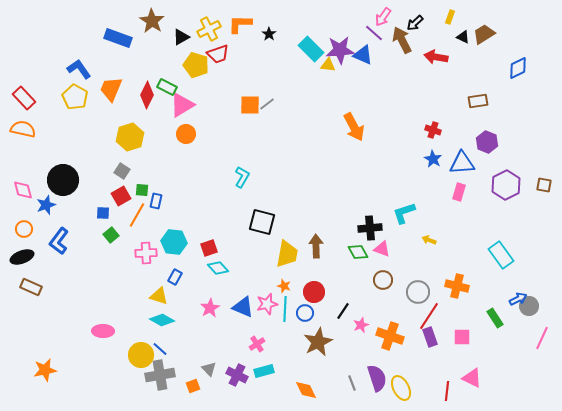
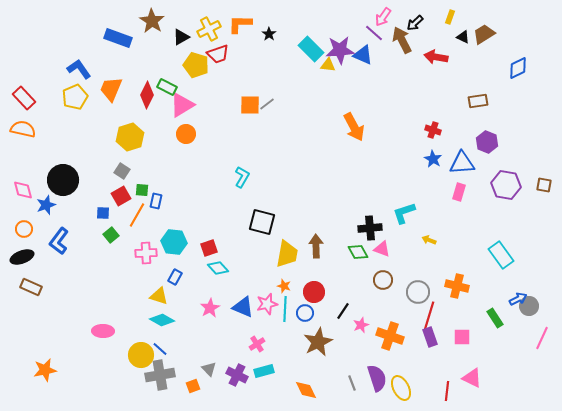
yellow pentagon at (75, 97): rotated 20 degrees clockwise
purple hexagon at (506, 185): rotated 24 degrees counterclockwise
red line at (429, 316): rotated 16 degrees counterclockwise
